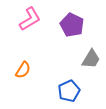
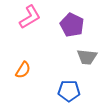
pink L-shape: moved 2 px up
gray trapezoid: moved 4 px left, 2 px up; rotated 65 degrees clockwise
blue pentagon: rotated 25 degrees clockwise
